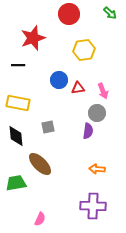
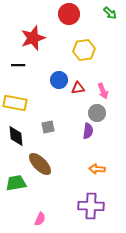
yellow rectangle: moved 3 px left
purple cross: moved 2 px left
